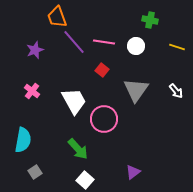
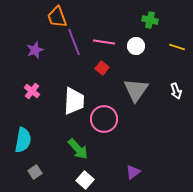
purple line: rotated 20 degrees clockwise
red square: moved 2 px up
white arrow: rotated 21 degrees clockwise
white trapezoid: rotated 32 degrees clockwise
